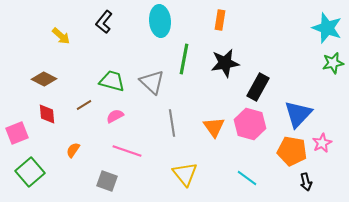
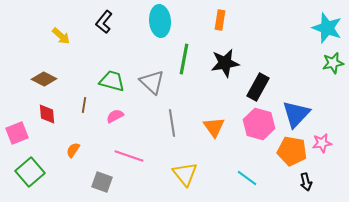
brown line: rotated 49 degrees counterclockwise
blue triangle: moved 2 px left
pink hexagon: moved 9 px right
pink star: rotated 18 degrees clockwise
pink line: moved 2 px right, 5 px down
gray square: moved 5 px left, 1 px down
